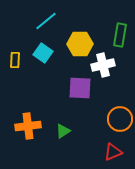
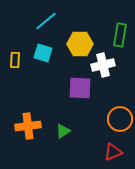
cyan square: rotated 18 degrees counterclockwise
